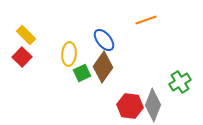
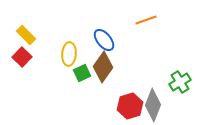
red hexagon: rotated 25 degrees counterclockwise
